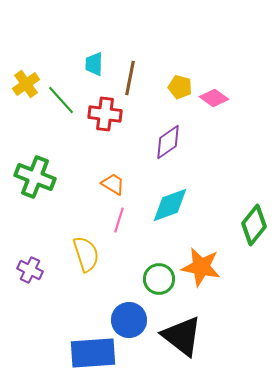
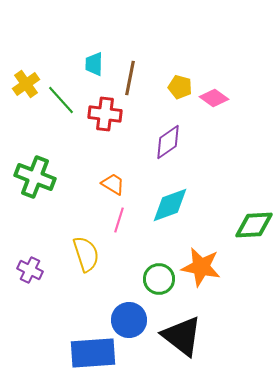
green diamond: rotated 48 degrees clockwise
